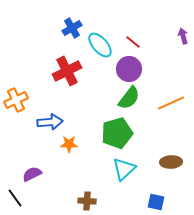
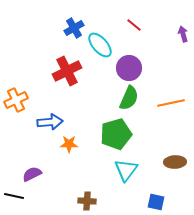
blue cross: moved 2 px right
purple arrow: moved 2 px up
red line: moved 1 px right, 17 px up
purple circle: moved 1 px up
green semicircle: rotated 15 degrees counterclockwise
orange line: rotated 12 degrees clockwise
green pentagon: moved 1 px left, 1 px down
brown ellipse: moved 4 px right
cyan triangle: moved 2 px right, 1 px down; rotated 10 degrees counterclockwise
black line: moved 1 px left, 2 px up; rotated 42 degrees counterclockwise
